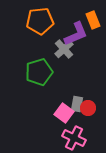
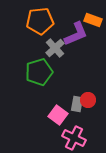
orange rectangle: rotated 48 degrees counterclockwise
gray cross: moved 9 px left, 1 px up
red circle: moved 8 px up
pink square: moved 6 px left, 2 px down
